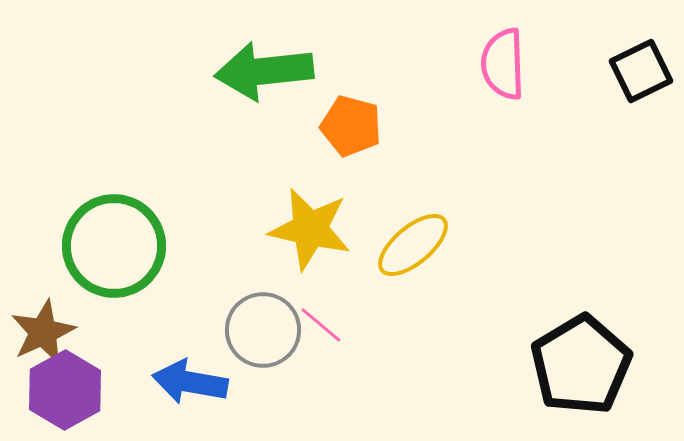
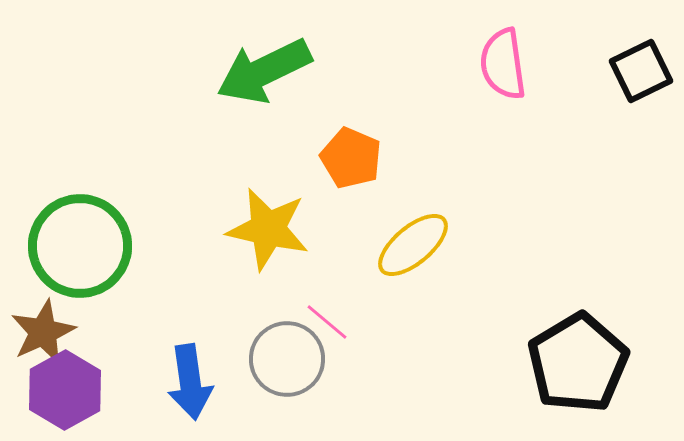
pink semicircle: rotated 6 degrees counterclockwise
green arrow: rotated 20 degrees counterclockwise
orange pentagon: moved 32 px down; rotated 8 degrees clockwise
yellow star: moved 42 px left
green circle: moved 34 px left
pink line: moved 6 px right, 3 px up
gray circle: moved 24 px right, 29 px down
black pentagon: moved 3 px left, 2 px up
blue arrow: rotated 108 degrees counterclockwise
